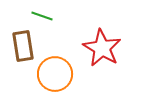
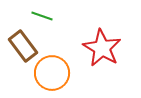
brown rectangle: rotated 28 degrees counterclockwise
orange circle: moved 3 px left, 1 px up
